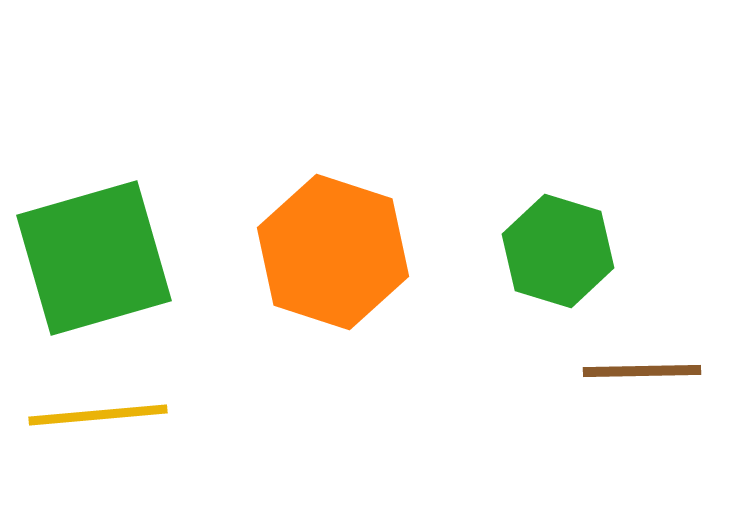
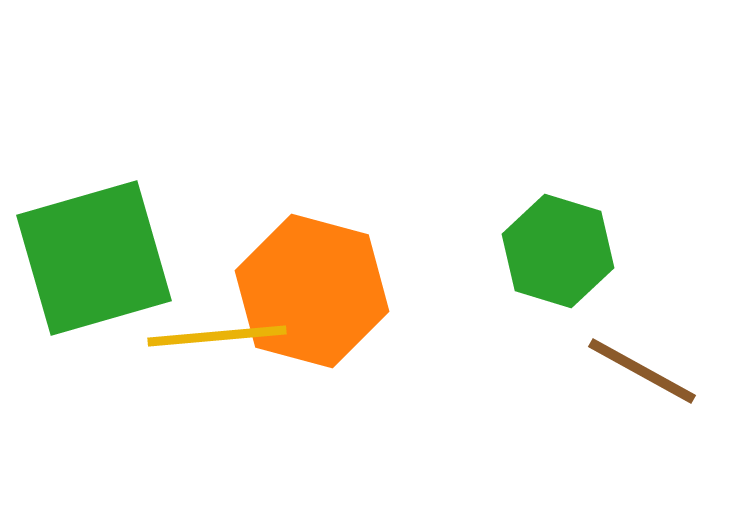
orange hexagon: moved 21 px left, 39 px down; rotated 3 degrees counterclockwise
brown line: rotated 30 degrees clockwise
yellow line: moved 119 px right, 79 px up
